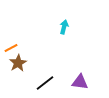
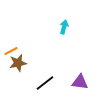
orange line: moved 3 px down
brown star: rotated 18 degrees clockwise
